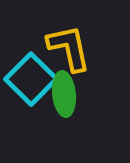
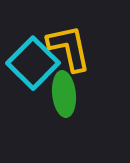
cyan square: moved 2 px right, 16 px up
